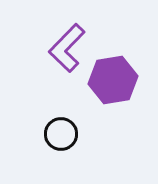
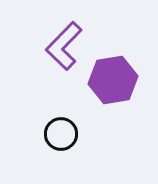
purple L-shape: moved 3 px left, 2 px up
